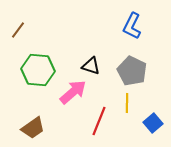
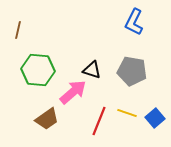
blue L-shape: moved 2 px right, 4 px up
brown line: rotated 24 degrees counterclockwise
black triangle: moved 1 px right, 4 px down
gray pentagon: rotated 16 degrees counterclockwise
yellow line: moved 10 px down; rotated 72 degrees counterclockwise
blue square: moved 2 px right, 5 px up
brown trapezoid: moved 14 px right, 9 px up
